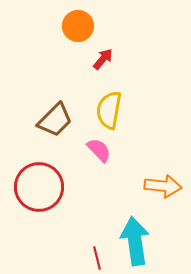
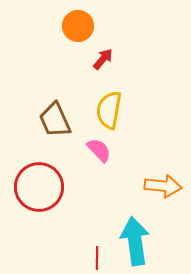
brown trapezoid: rotated 111 degrees clockwise
red line: rotated 15 degrees clockwise
